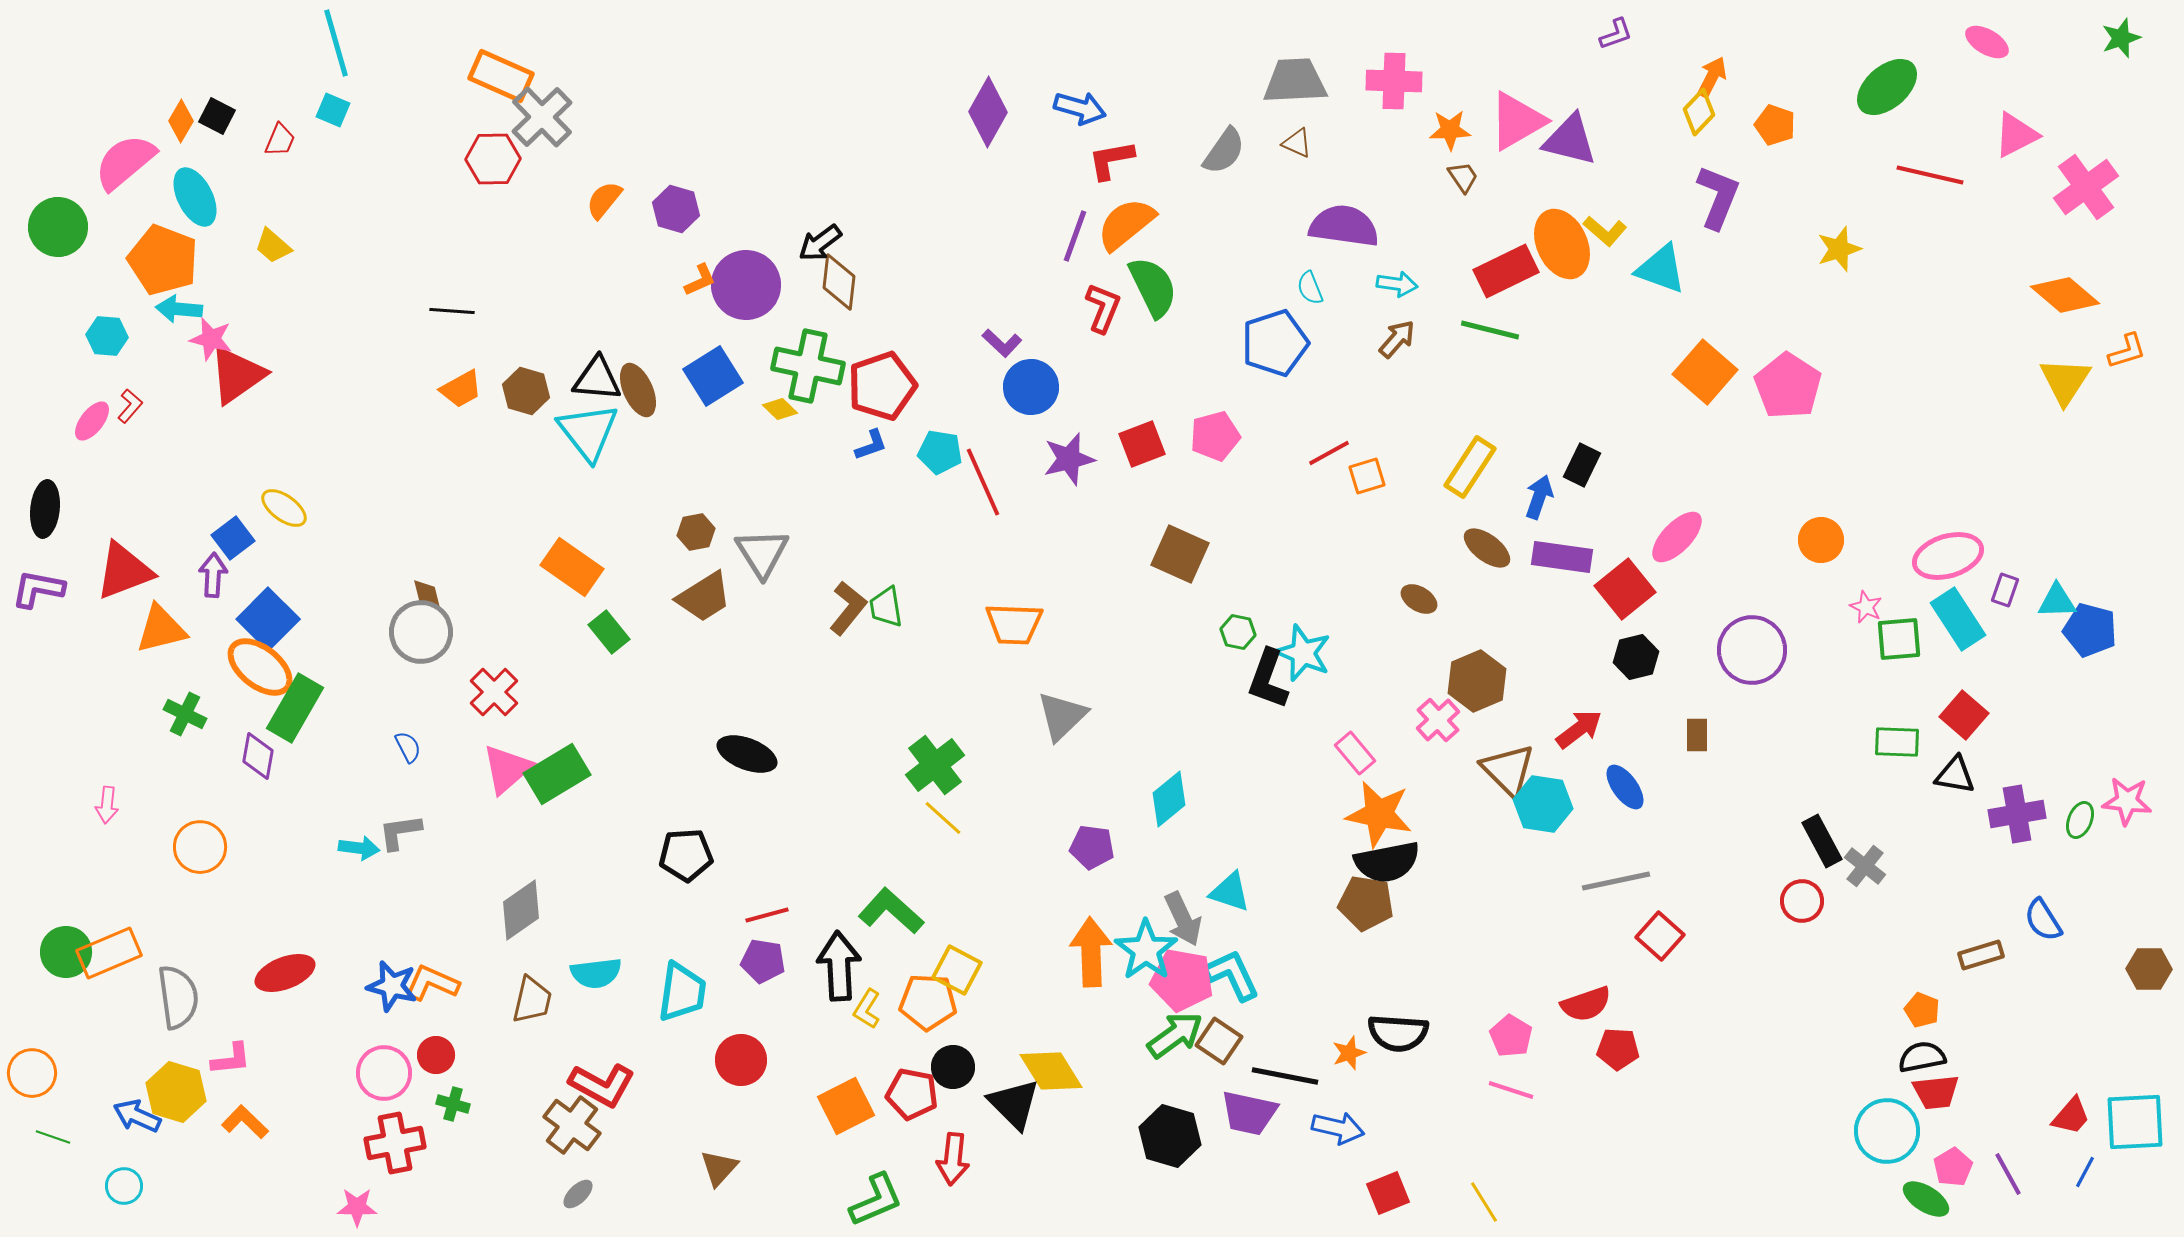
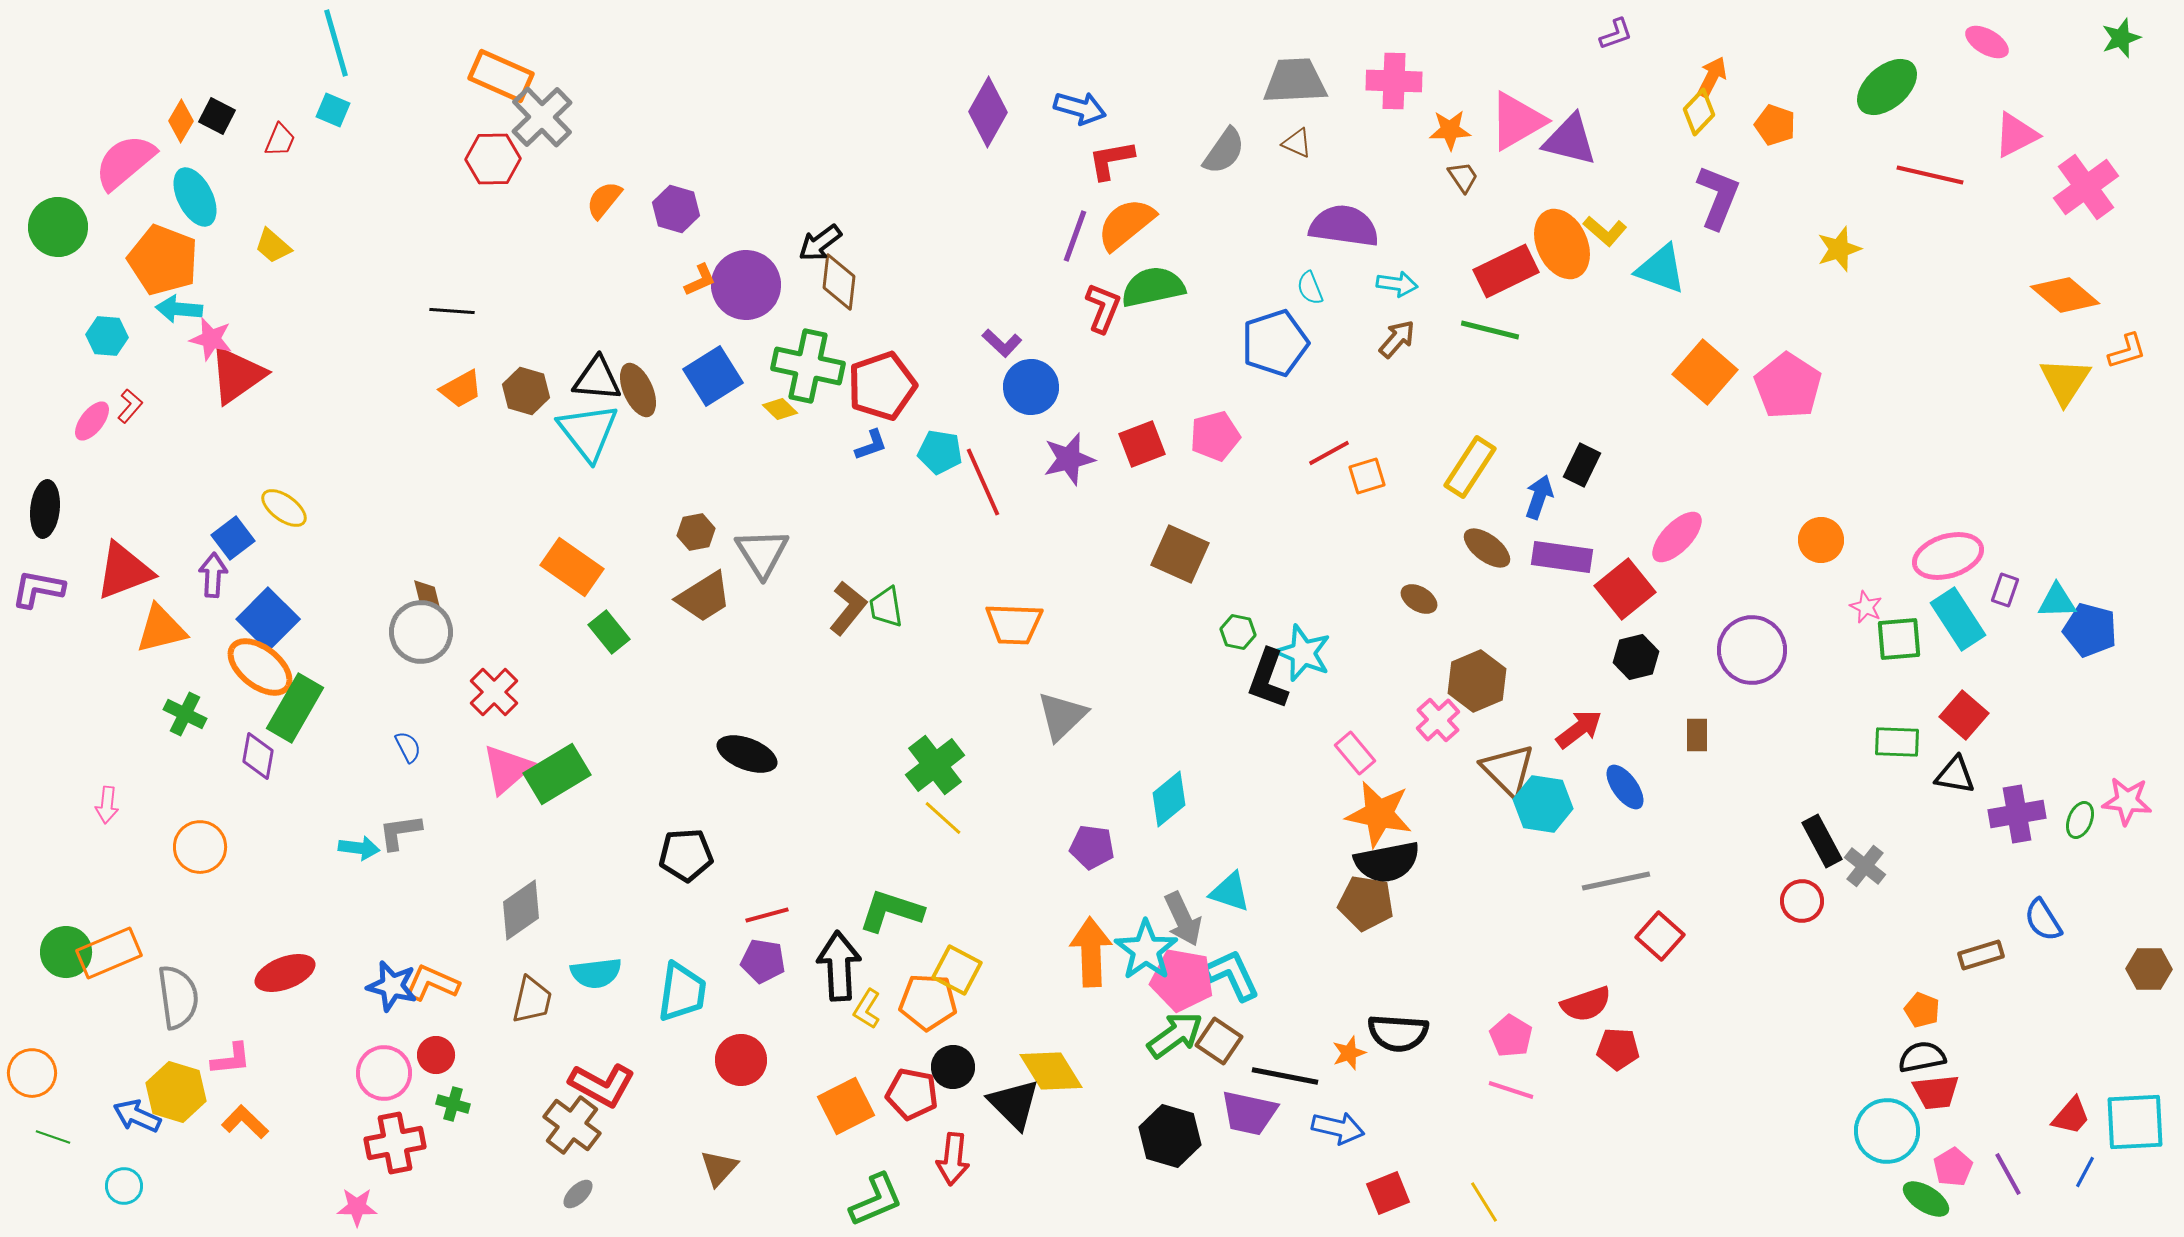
green semicircle at (1153, 287): rotated 76 degrees counterclockwise
green L-shape at (891, 911): rotated 24 degrees counterclockwise
